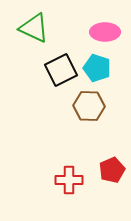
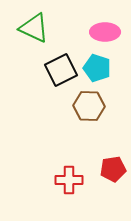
red pentagon: moved 1 px right, 1 px up; rotated 15 degrees clockwise
